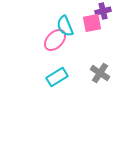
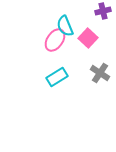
pink square: moved 4 px left, 15 px down; rotated 36 degrees counterclockwise
pink ellipse: rotated 10 degrees counterclockwise
